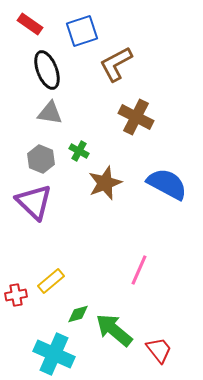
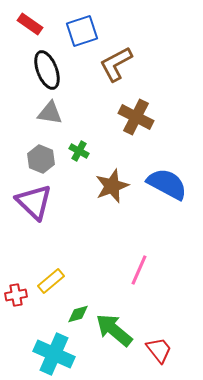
brown star: moved 7 px right, 3 px down
